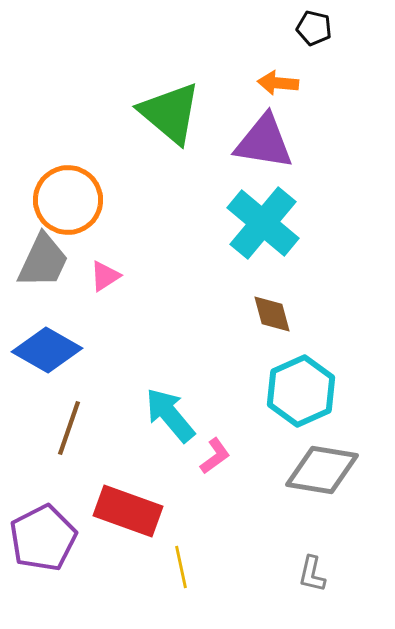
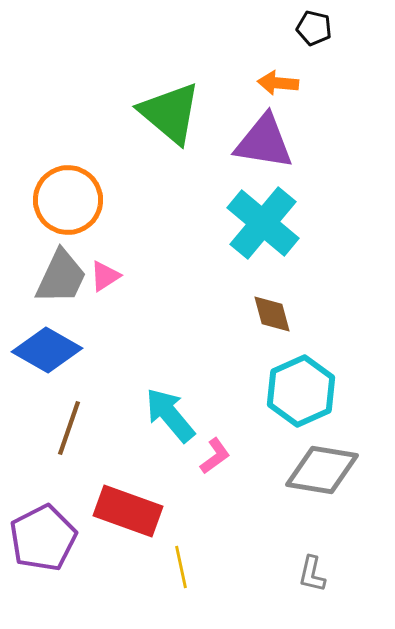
gray trapezoid: moved 18 px right, 16 px down
